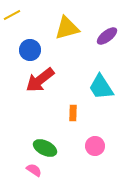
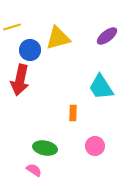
yellow line: moved 12 px down; rotated 12 degrees clockwise
yellow triangle: moved 9 px left, 10 px down
red arrow: moved 20 px left; rotated 40 degrees counterclockwise
green ellipse: rotated 15 degrees counterclockwise
